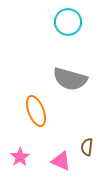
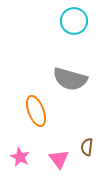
cyan circle: moved 6 px right, 1 px up
pink star: rotated 12 degrees counterclockwise
pink triangle: moved 2 px left, 2 px up; rotated 30 degrees clockwise
